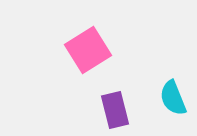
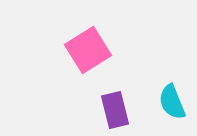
cyan semicircle: moved 1 px left, 4 px down
